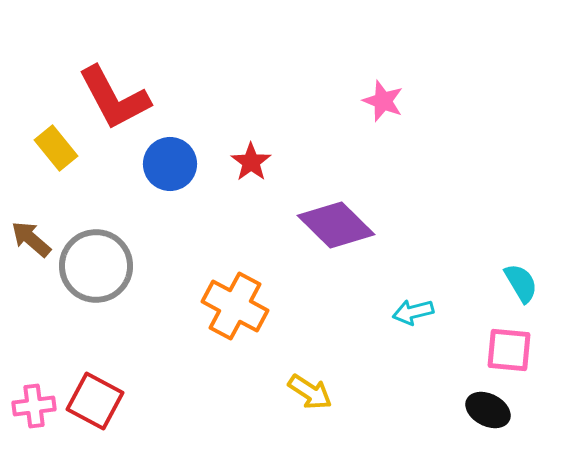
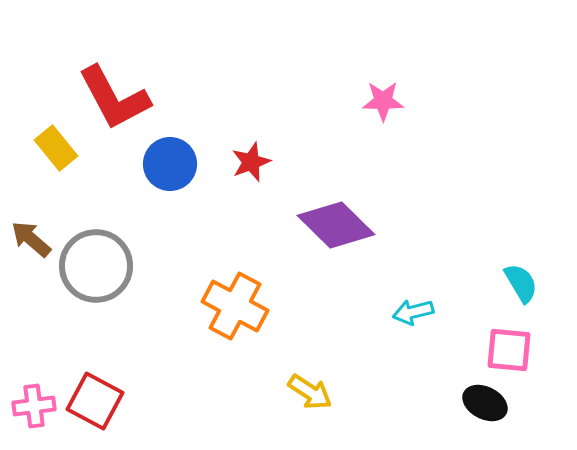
pink star: rotated 21 degrees counterclockwise
red star: rotated 15 degrees clockwise
black ellipse: moved 3 px left, 7 px up
